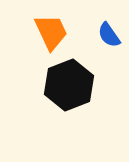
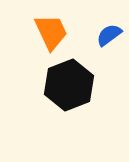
blue semicircle: rotated 88 degrees clockwise
